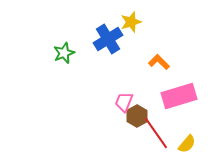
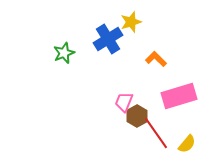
orange L-shape: moved 3 px left, 3 px up
